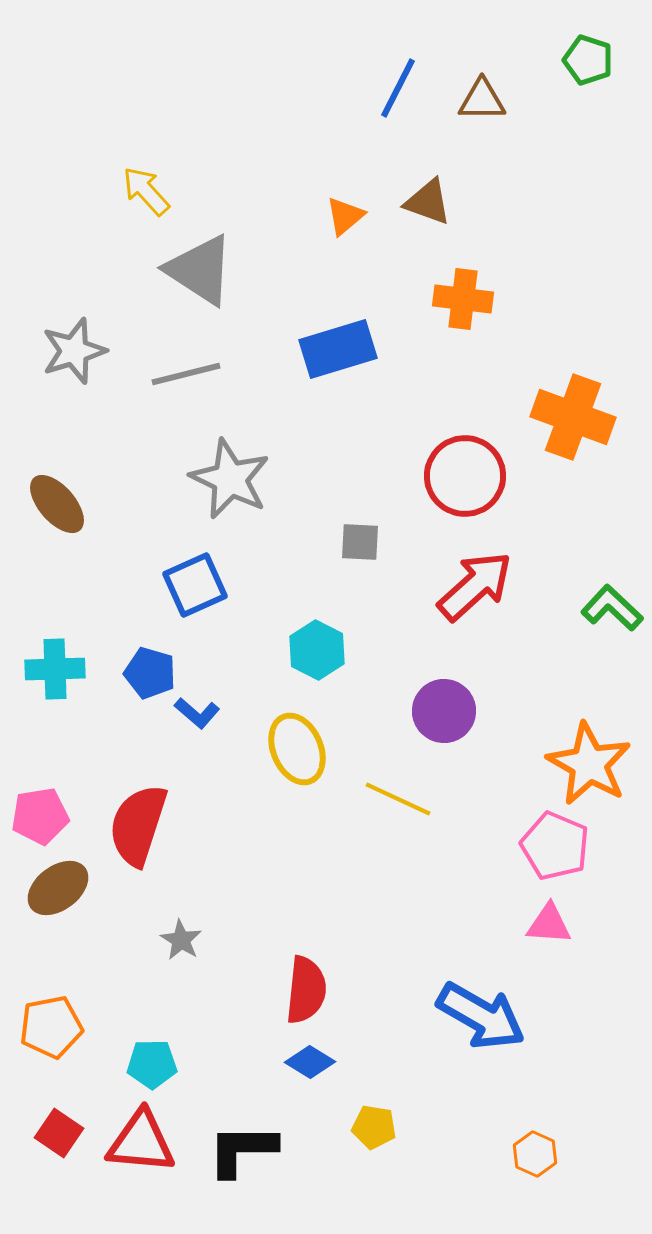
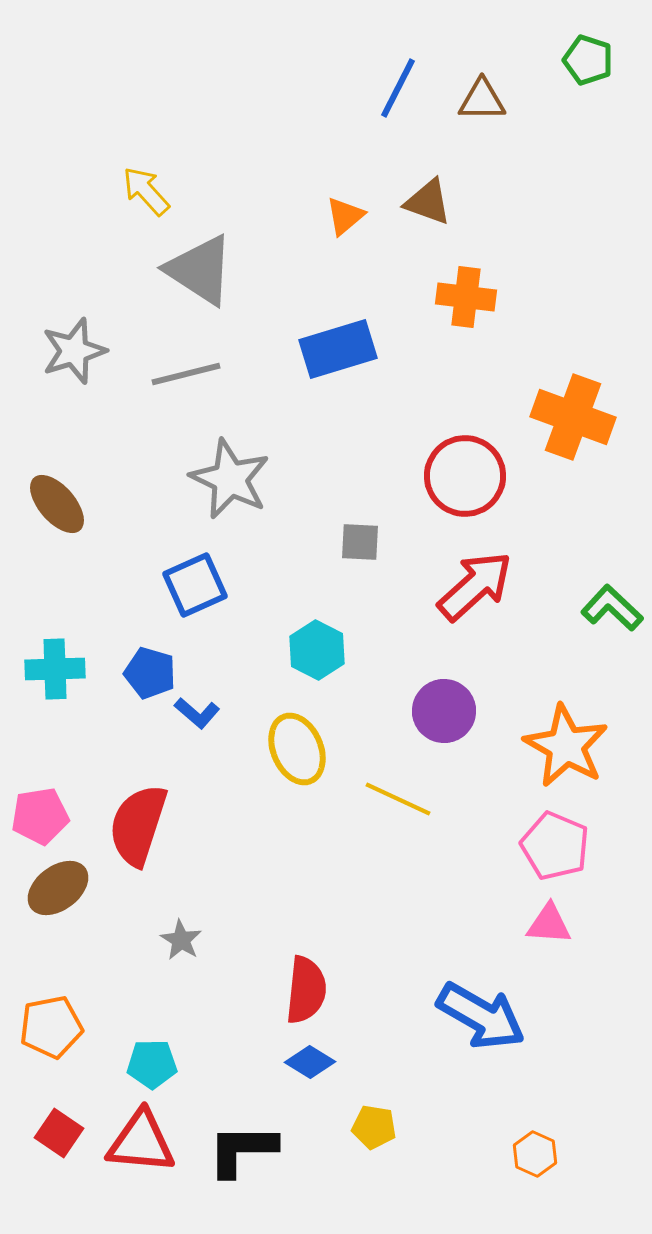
orange cross at (463, 299): moved 3 px right, 2 px up
orange star at (589, 764): moved 23 px left, 18 px up
